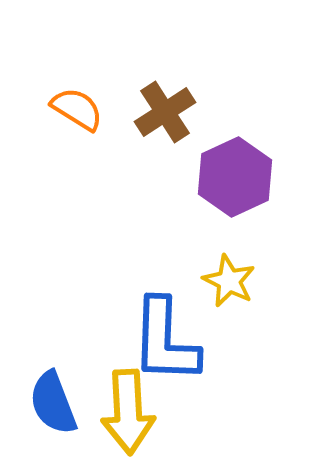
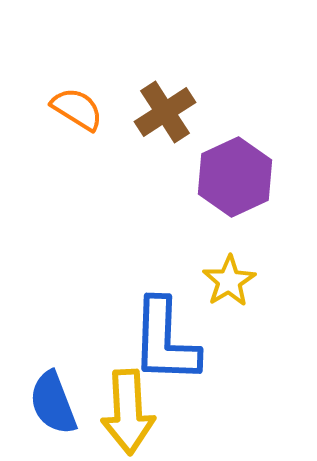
yellow star: rotated 14 degrees clockwise
